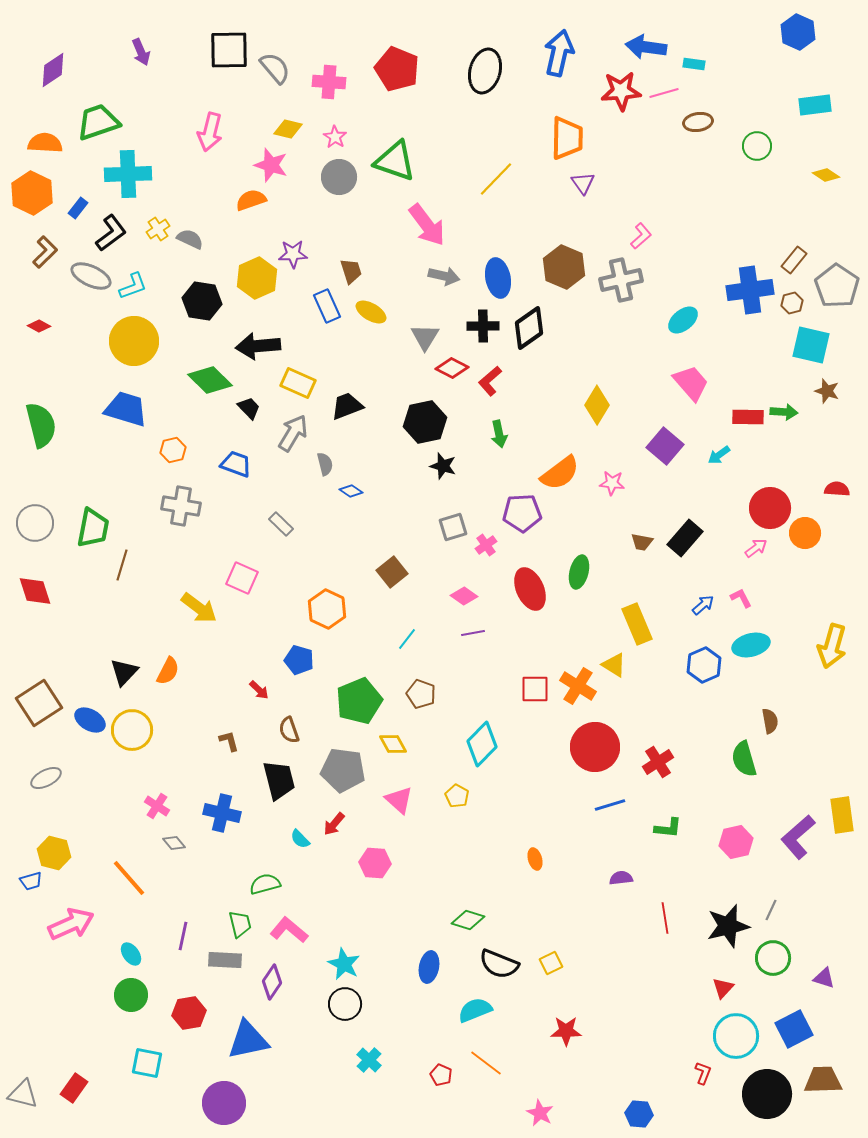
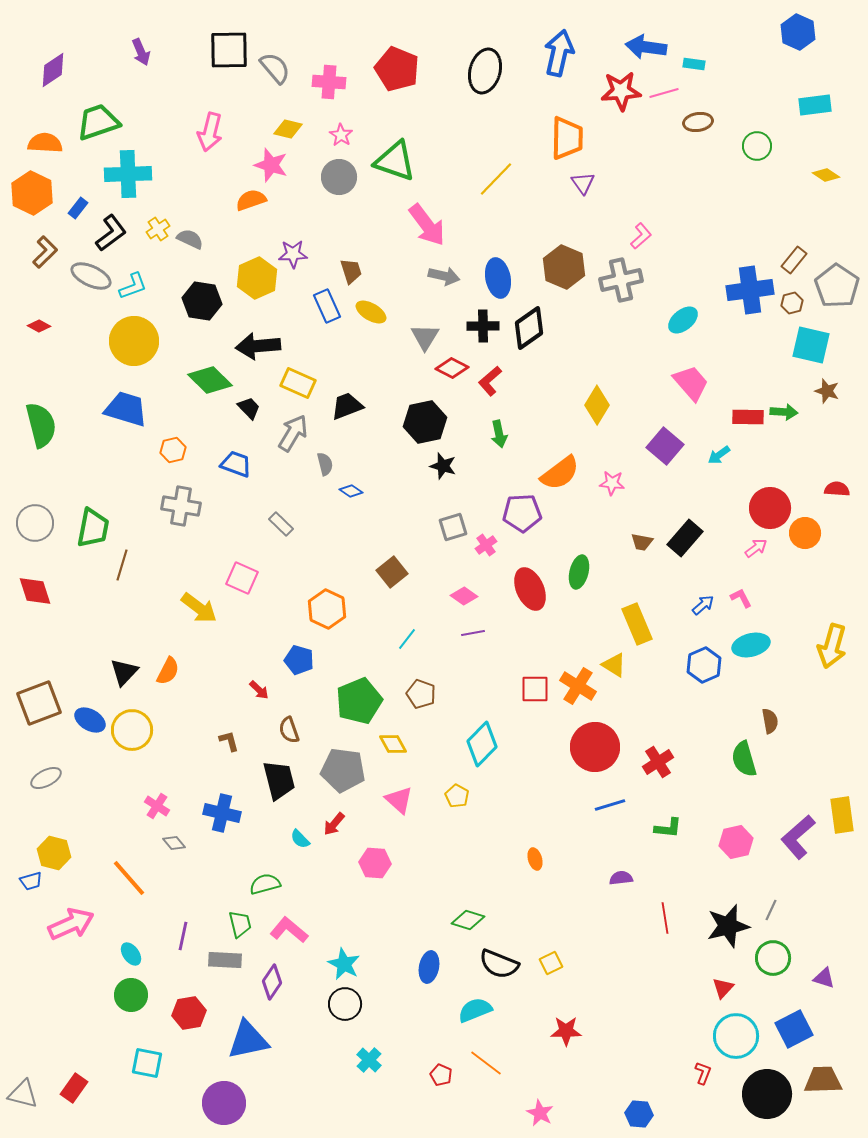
pink star at (335, 137): moved 6 px right, 2 px up
brown square at (39, 703): rotated 12 degrees clockwise
